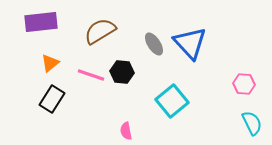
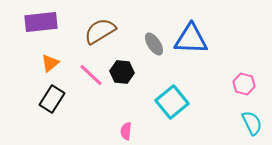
blue triangle: moved 1 px right, 4 px up; rotated 45 degrees counterclockwise
pink line: rotated 24 degrees clockwise
pink hexagon: rotated 10 degrees clockwise
cyan square: moved 1 px down
pink semicircle: rotated 18 degrees clockwise
